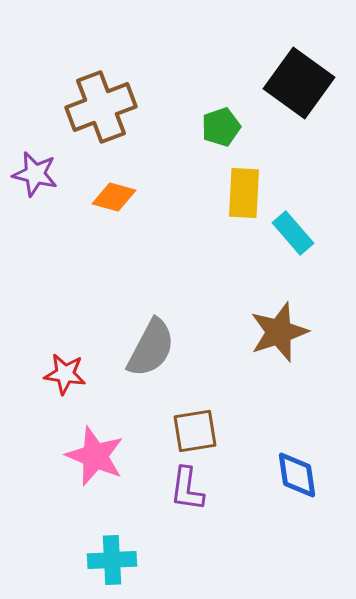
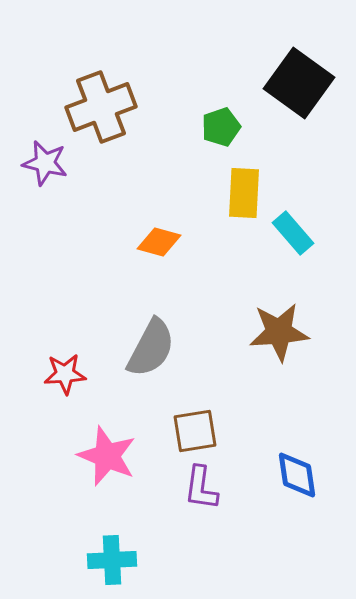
purple star: moved 10 px right, 11 px up
orange diamond: moved 45 px right, 45 px down
brown star: rotated 14 degrees clockwise
red star: rotated 12 degrees counterclockwise
pink star: moved 12 px right
purple L-shape: moved 14 px right, 1 px up
